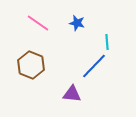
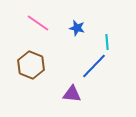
blue star: moved 5 px down
